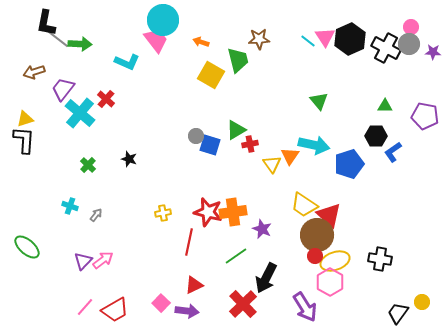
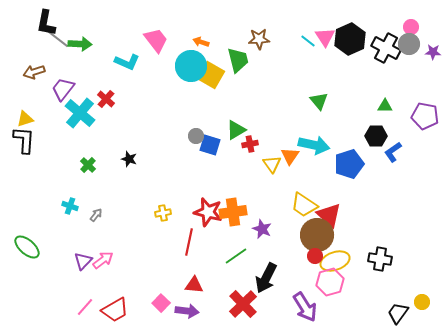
cyan circle at (163, 20): moved 28 px right, 46 px down
pink hexagon at (330, 282): rotated 16 degrees clockwise
red triangle at (194, 285): rotated 30 degrees clockwise
